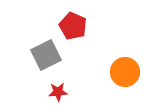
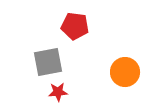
red pentagon: moved 2 px right; rotated 16 degrees counterclockwise
gray square: moved 2 px right, 7 px down; rotated 16 degrees clockwise
